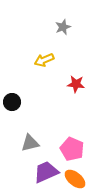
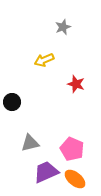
red star: rotated 12 degrees clockwise
